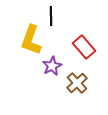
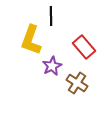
brown cross: rotated 15 degrees counterclockwise
